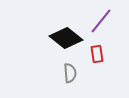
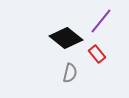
red rectangle: rotated 30 degrees counterclockwise
gray semicircle: rotated 18 degrees clockwise
